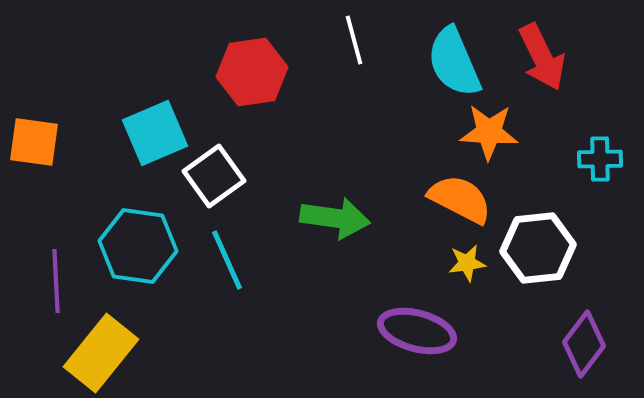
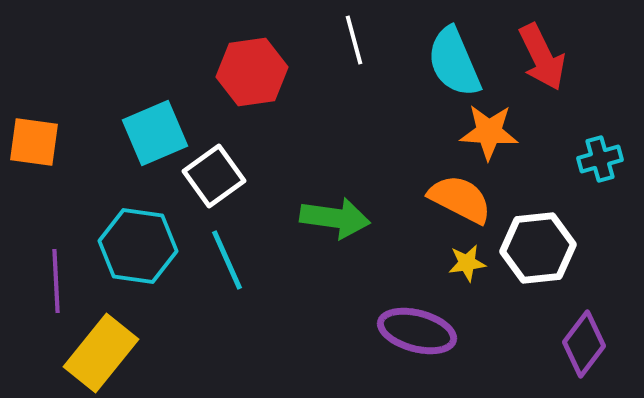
cyan cross: rotated 15 degrees counterclockwise
